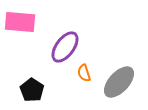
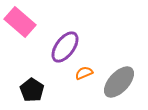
pink rectangle: rotated 36 degrees clockwise
orange semicircle: rotated 84 degrees clockwise
